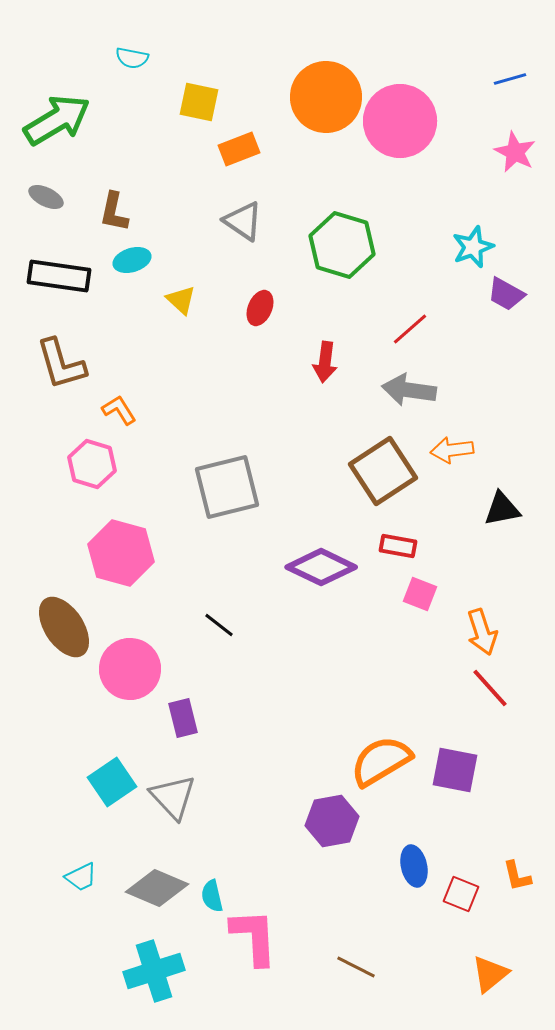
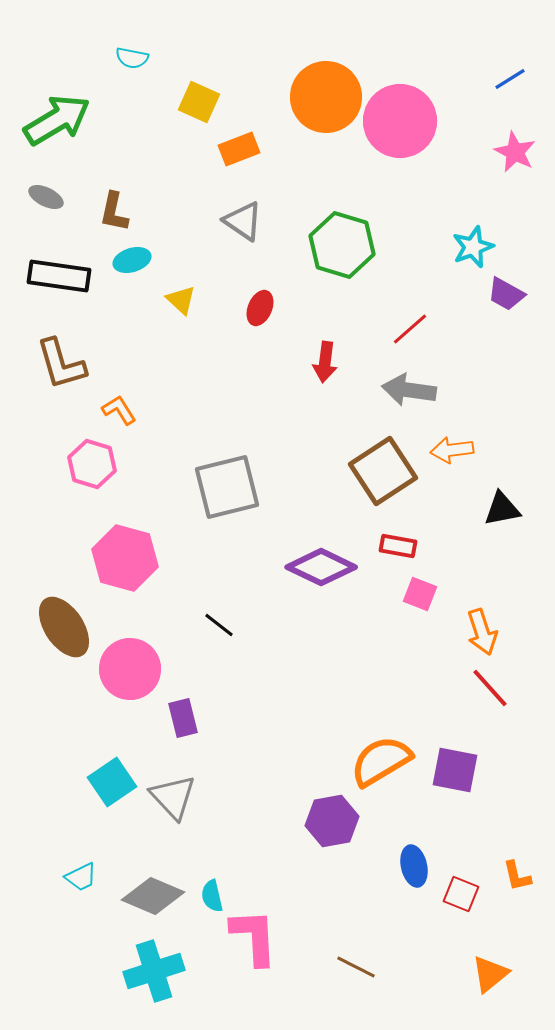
blue line at (510, 79): rotated 16 degrees counterclockwise
yellow square at (199, 102): rotated 12 degrees clockwise
pink hexagon at (121, 553): moved 4 px right, 5 px down
gray diamond at (157, 888): moved 4 px left, 8 px down
